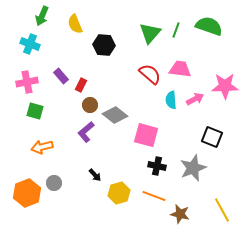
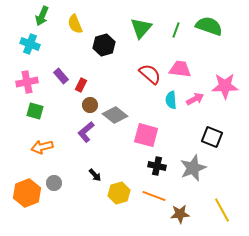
green triangle: moved 9 px left, 5 px up
black hexagon: rotated 20 degrees counterclockwise
brown star: rotated 18 degrees counterclockwise
